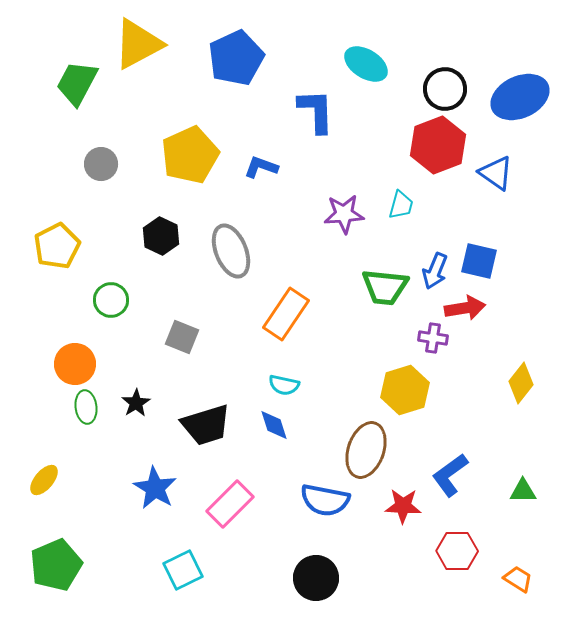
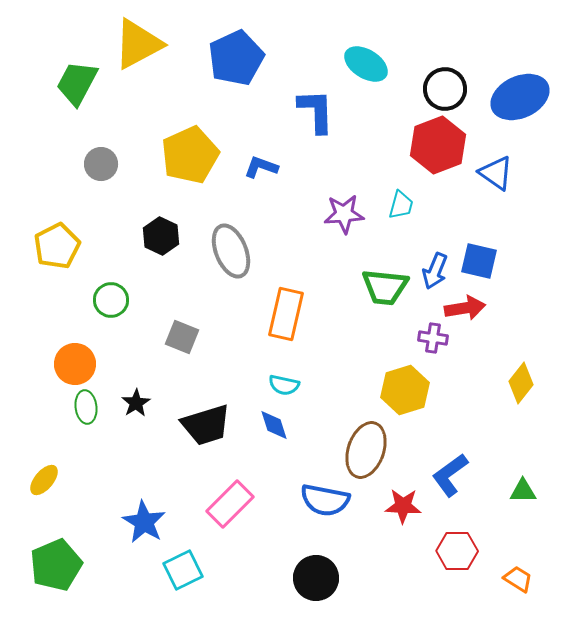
orange rectangle at (286, 314): rotated 21 degrees counterclockwise
blue star at (155, 488): moved 11 px left, 34 px down
